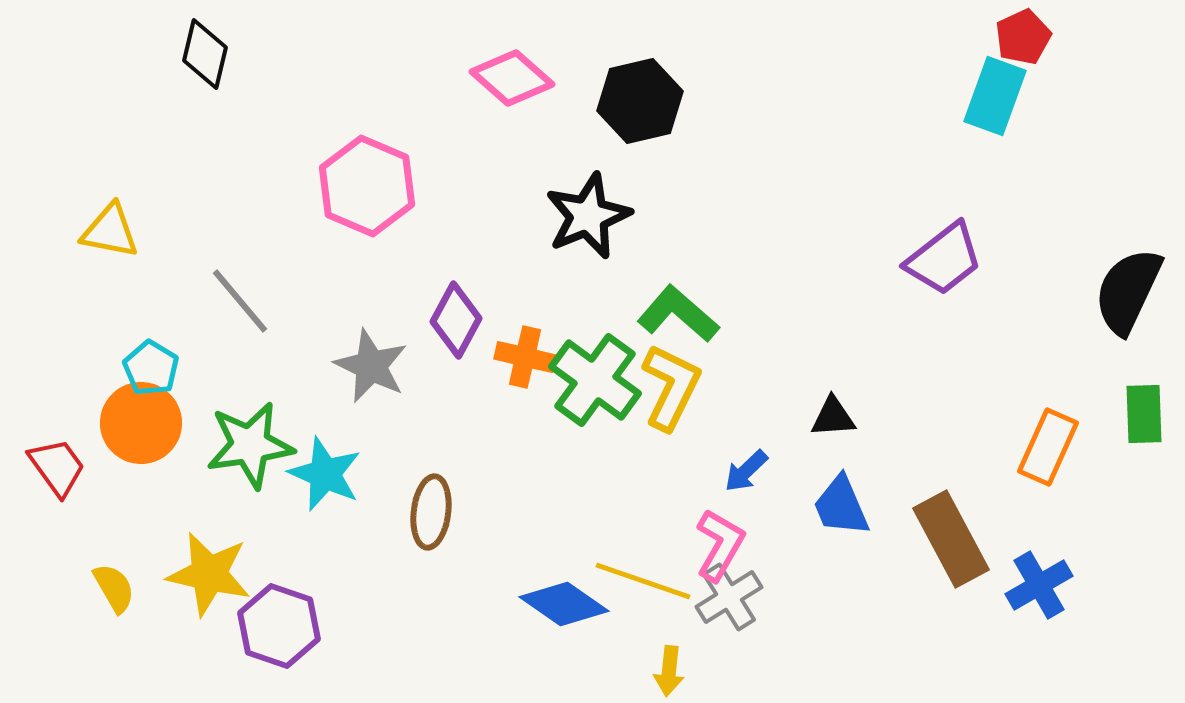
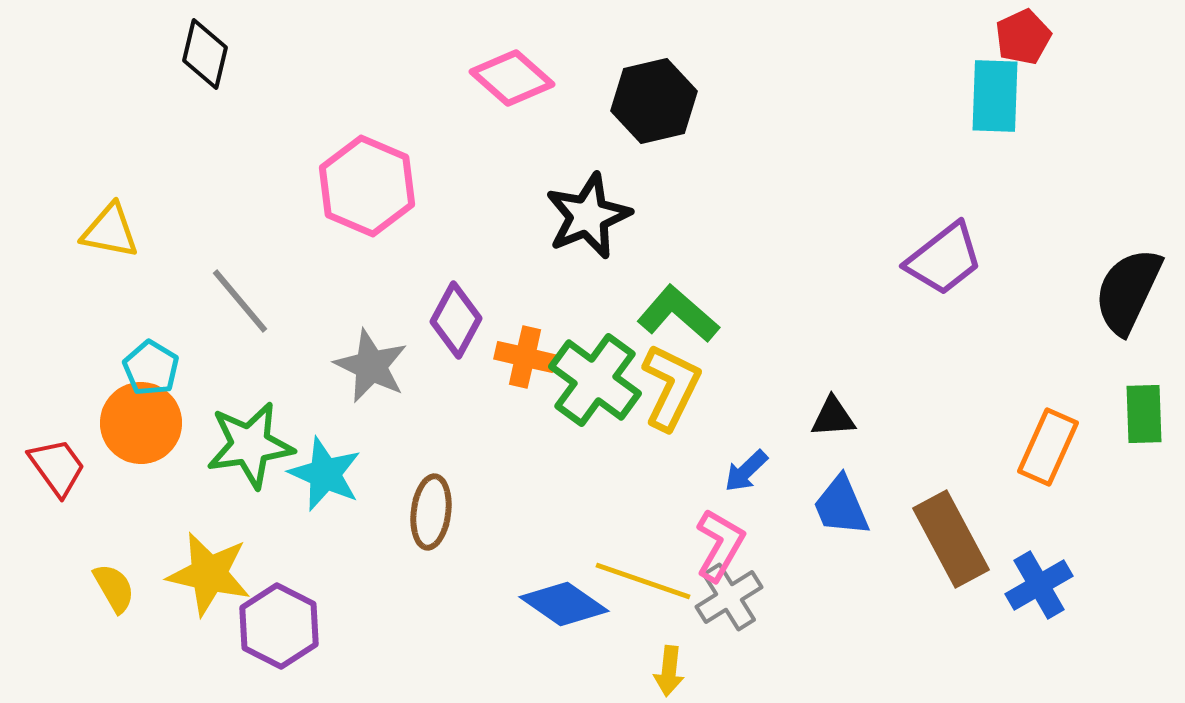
cyan rectangle: rotated 18 degrees counterclockwise
black hexagon: moved 14 px right
purple hexagon: rotated 8 degrees clockwise
